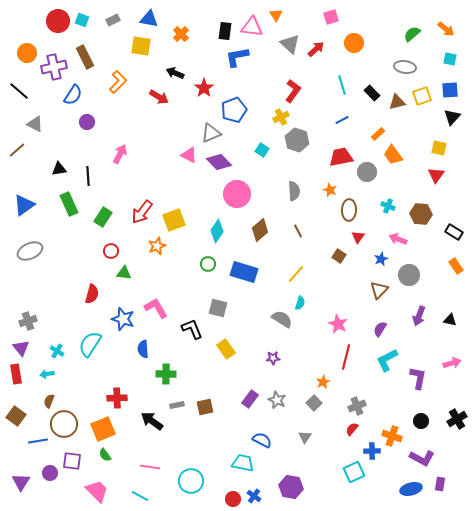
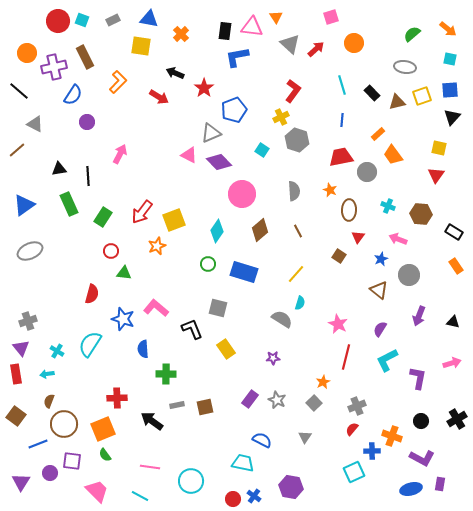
orange triangle at (276, 15): moved 2 px down
orange arrow at (446, 29): moved 2 px right
blue line at (342, 120): rotated 56 degrees counterclockwise
pink circle at (237, 194): moved 5 px right
brown triangle at (379, 290): rotated 36 degrees counterclockwise
pink L-shape at (156, 308): rotated 20 degrees counterclockwise
black triangle at (450, 320): moved 3 px right, 2 px down
blue line at (38, 441): moved 3 px down; rotated 12 degrees counterclockwise
